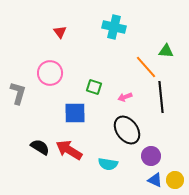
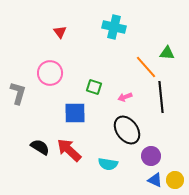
green triangle: moved 1 px right, 2 px down
red arrow: rotated 12 degrees clockwise
